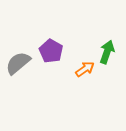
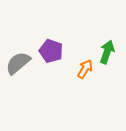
purple pentagon: rotated 10 degrees counterclockwise
orange arrow: rotated 24 degrees counterclockwise
